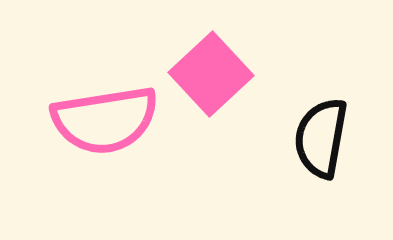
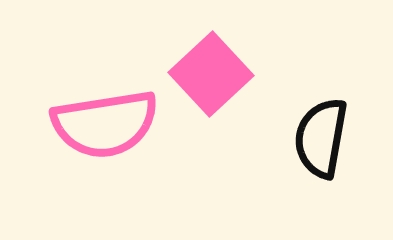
pink semicircle: moved 4 px down
